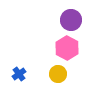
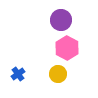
purple circle: moved 10 px left
blue cross: moved 1 px left
